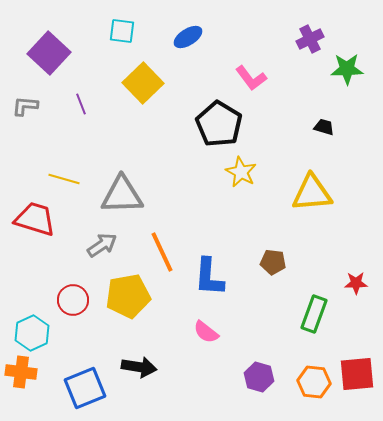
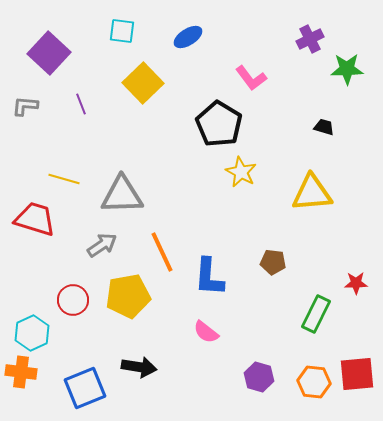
green rectangle: moved 2 px right; rotated 6 degrees clockwise
